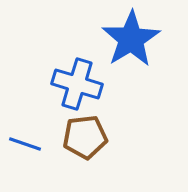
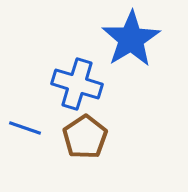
brown pentagon: rotated 27 degrees counterclockwise
blue line: moved 16 px up
